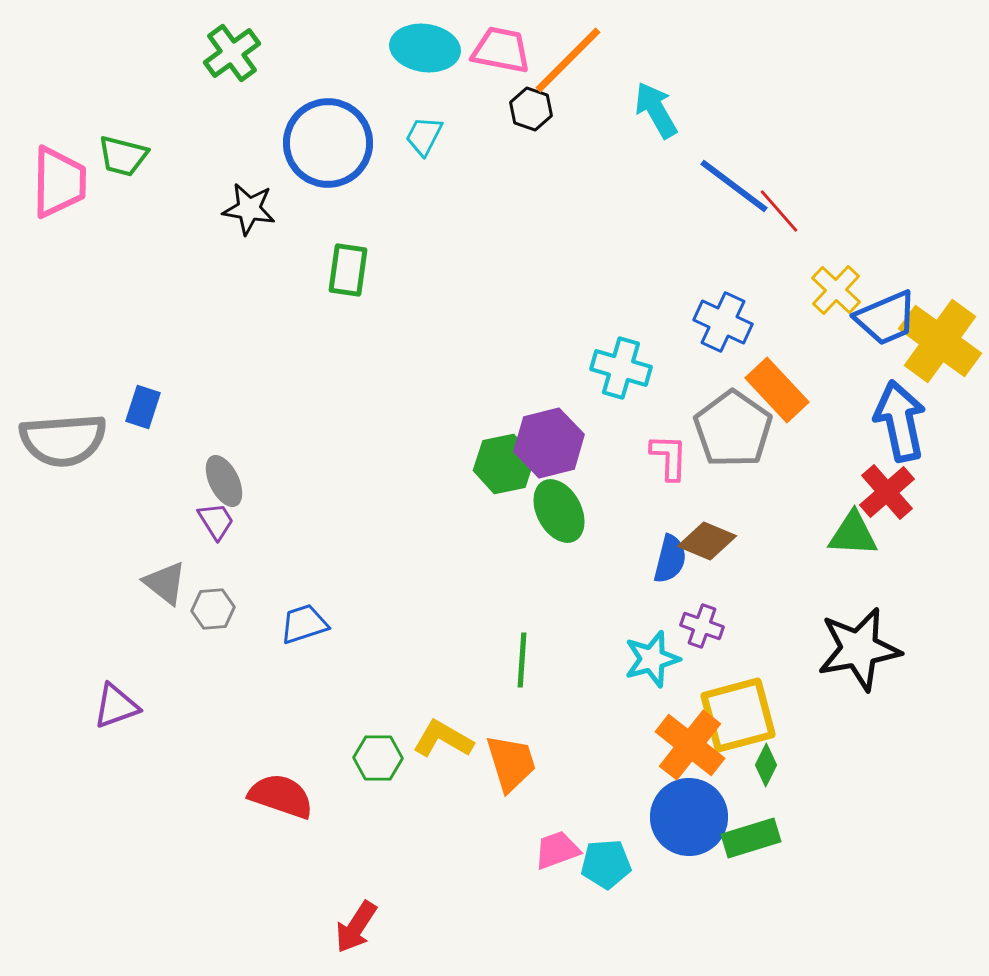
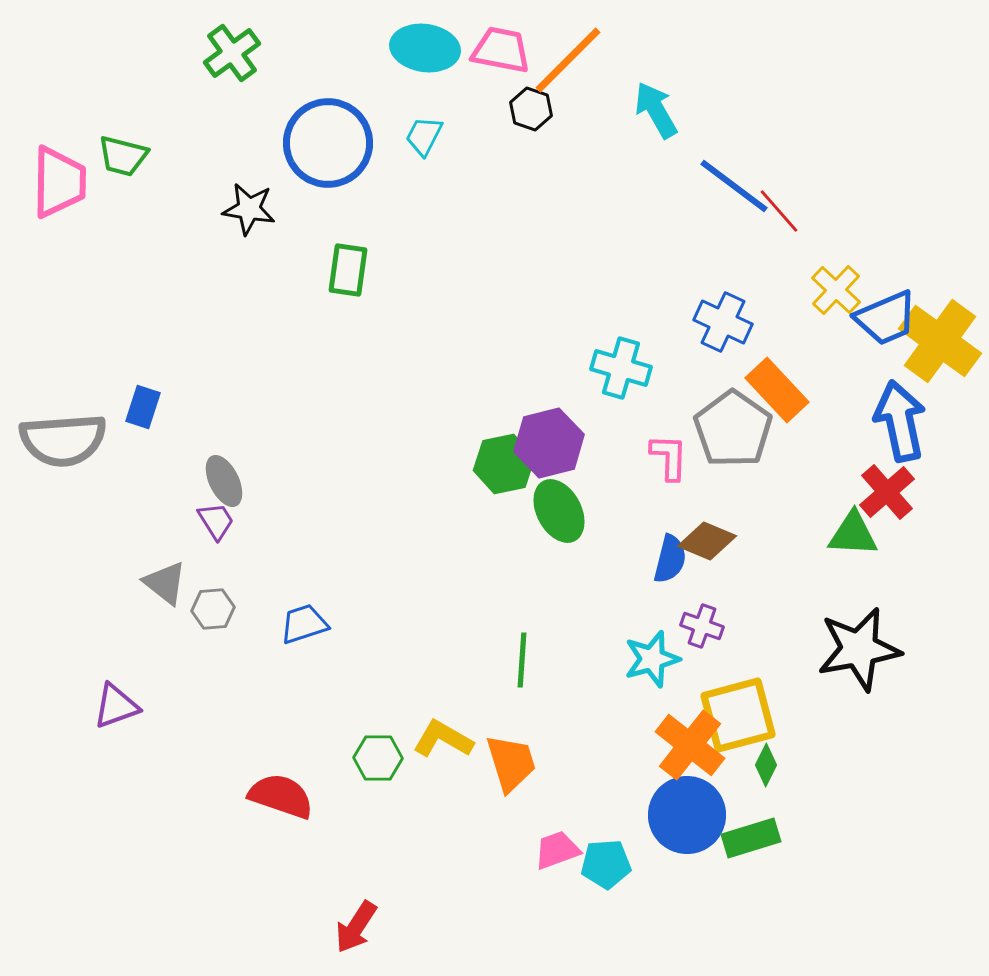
blue circle at (689, 817): moved 2 px left, 2 px up
